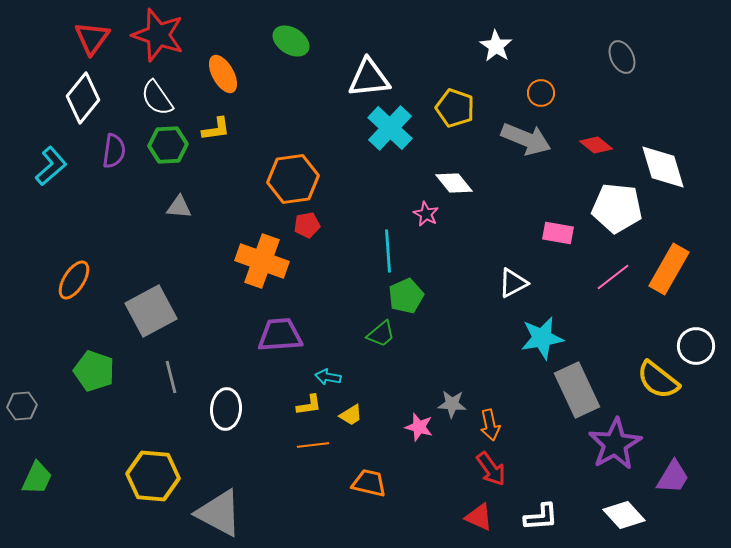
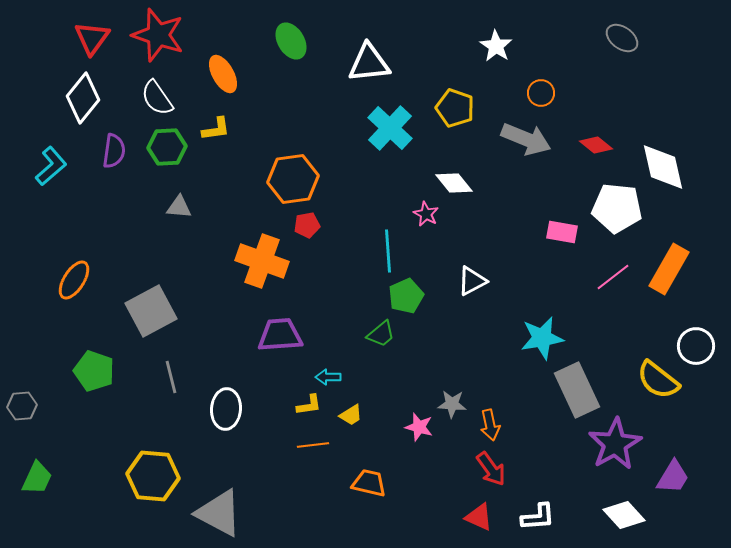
green ellipse at (291, 41): rotated 27 degrees clockwise
gray ellipse at (622, 57): moved 19 px up; rotated 28 degrees counterclockwise
white triangle at (369, 78): moved 15 px up
green hexagon at (168, 145): moved 1 px left, 2 px down
white diamond at (663, 167): rotated 4 degrees clockwise
pink rectangle at (558, 233): moved 4 px right, 1 px up
white triangle at (513, 283): moved 41 px left, 2 px up
cyan arrow at (328, 377): rotated 10 degrees counterclockwise
white L-shape at (541, 517): moved 3 px left
